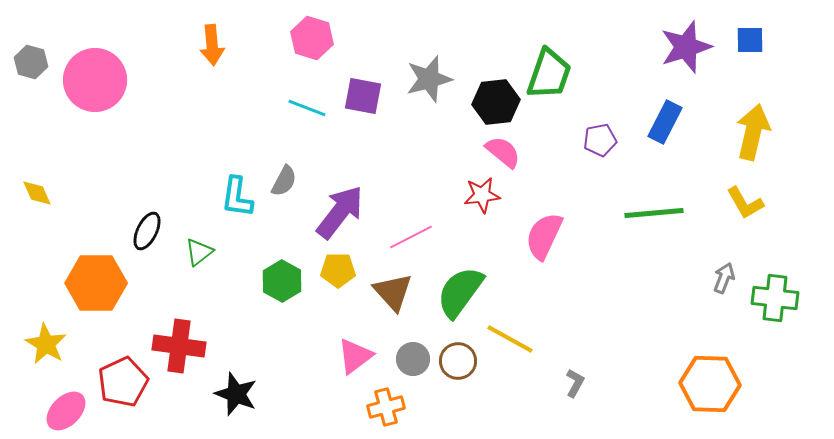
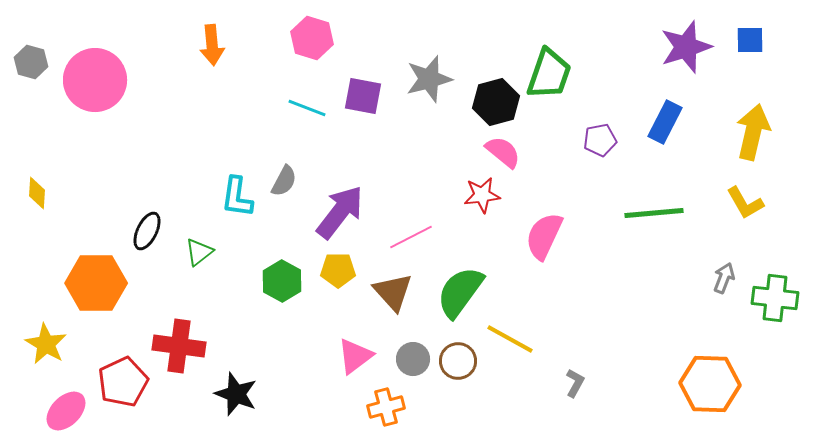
black hexagon at (496, 102): rotated 9 degrees counterclockwise
yellow diamond at (37, 193): rotated 28 degrees clockwise
